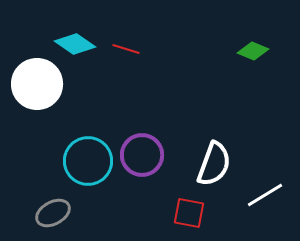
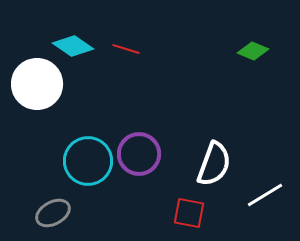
cyan diamond: moved 2 px left, 2 px down
purple circle: moved 3 px left, 1 px up
